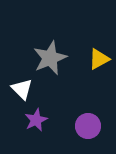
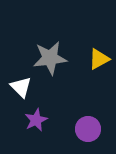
gray star: rotated 16 degrees clockwise
white triangle: moved 1 px left, 2 px up
purple circle: moved 3 px down
